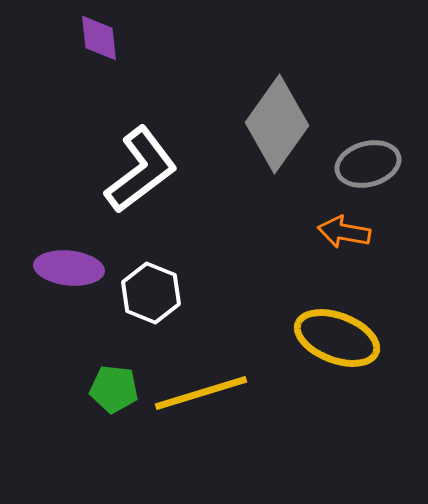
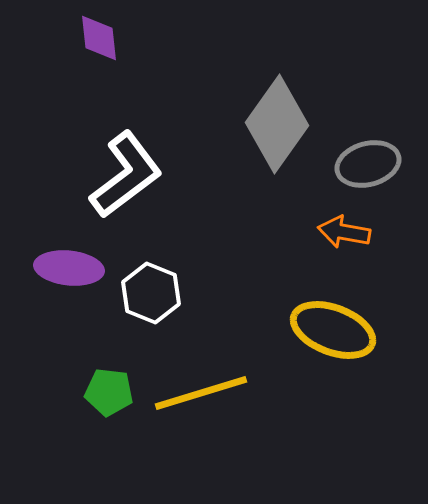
white L-shape: moved 15 px left, 5 px down
yellow ellipse: moved 4 px left, 8 px up
green pentagon: moved 5 px left, 3 px down
